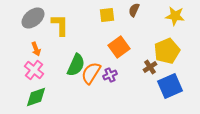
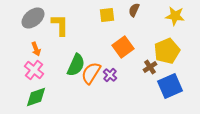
orange square: moved 4 px right
purple cross: rotated 24 degrees counterclockwise
